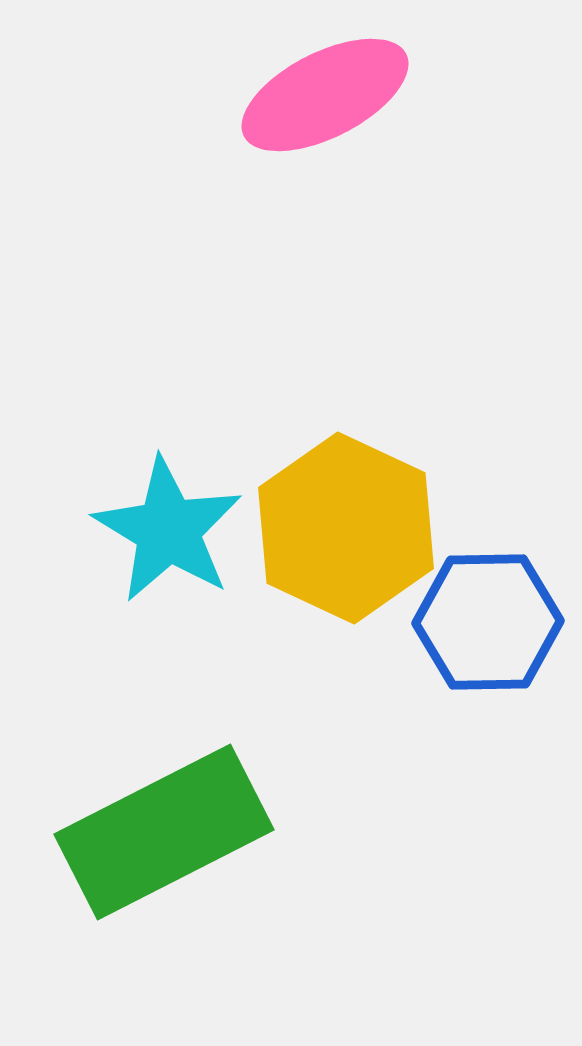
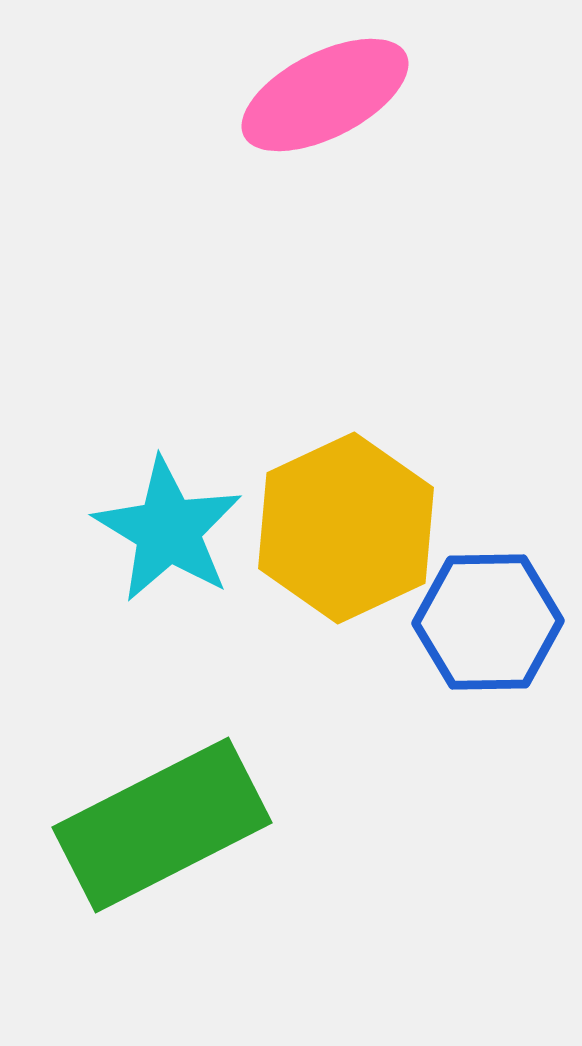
yellow hexagon: rotated 10 degrees clockwise
green rectangle: moved 2 px left, 7 px up
